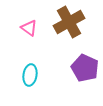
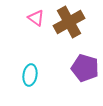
pink triangle: moved 7 px right, 10 px up
purple pentagon: rotated 8 degrees counterclockwise
